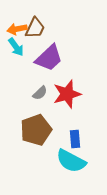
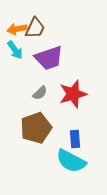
cyan arrow: moved 1 px left, 3 px down
purple trapezoid: rotated 24 degrees clockwise
red star: moved 6 px right
brown pentagon: moved 2 px up
